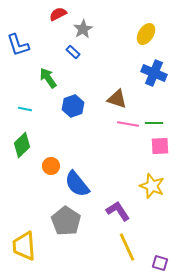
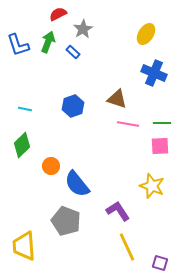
green arrow: moved 36 px up; rotated 55 degrees clockwise
green line: moved 8 px right
gray pentagon: rotated 12 degrees counterclockwise
